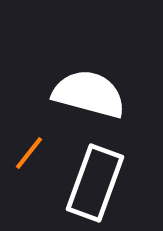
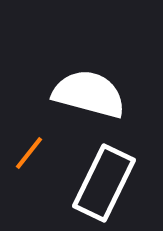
white rectangle: moved 9 px right; rotated 6 degrees clockwise
